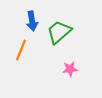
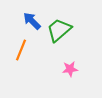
blue arrow: rotated 144 degrees clockwise
green trapezoid: moved 2 px up
